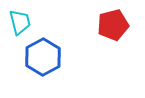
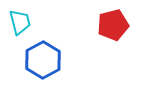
blue hexagon: moved 3 px down
